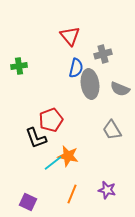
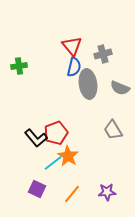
red triangle: moved 2 px right, 10 px down
blue semicircle: moved 2 px left, 1 px up
gray ellipse: moved 2 px left
gray semicircle: moved 1 px up
red pentagon: moved 5 px right, 13 px down
gray trapezoid: moved 1 px right
black L-shape: rotated 20 degrees counterclockwise
orange star: rotated 20 degrees clockwise
purple star: moved 2 px down; rotated 18 degrees counterclockwise
orange line: rotated 18 degrees clockwise
purple square: moved 9 px right, 13 px up
